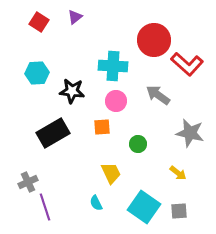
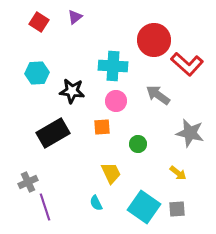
gray square: moved 2 px left, 2 px up
